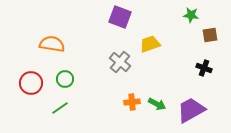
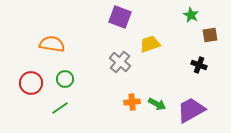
green star: rotated 21 degrees clockwise
black cross: moved 5 px left, 3 px up
